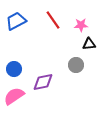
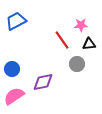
red line: moved 9 px right, 20 px down
gray circle: moved 1 px right, 1 px up
blue circle: moved 2 px left
